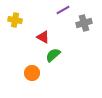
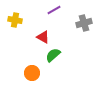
purple line: moved 9 px left
